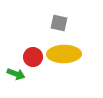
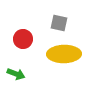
red circle: moved 10 px left, 18 px up
